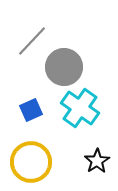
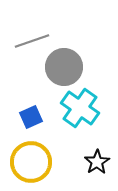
gray line: rotated 28 degrees clockwise
blue square: moved 7 px down
black star: moved 1 px down
